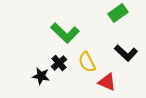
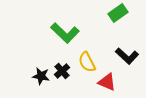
black L-shape: moved 1 px right, 3 px down
black cross: moved 3 px right, 8 px down
